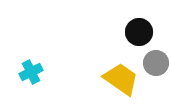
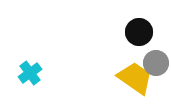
cyan cross: moved 1 px left, 1 px down; rotated 10 degrees counterclockwise
yellow trapezoid: moved 14 px right, 1 px up
